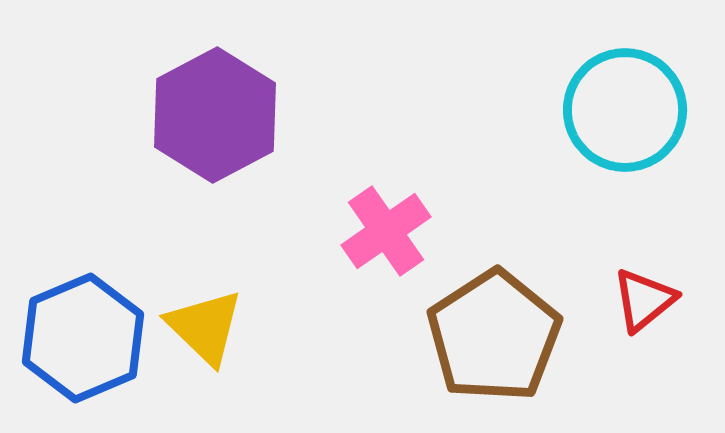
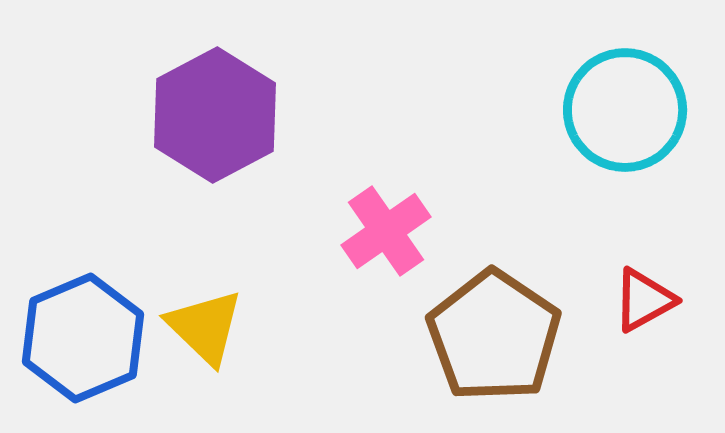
red triangle: rotated 10 degrees clockwise
brown pentagon: rotated 5 degrees counterclockwise
